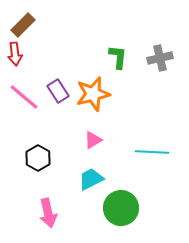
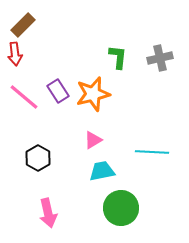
cyan trapezoid: moved 11 px right, 8 px up; rotated 16 degrees clockwise
